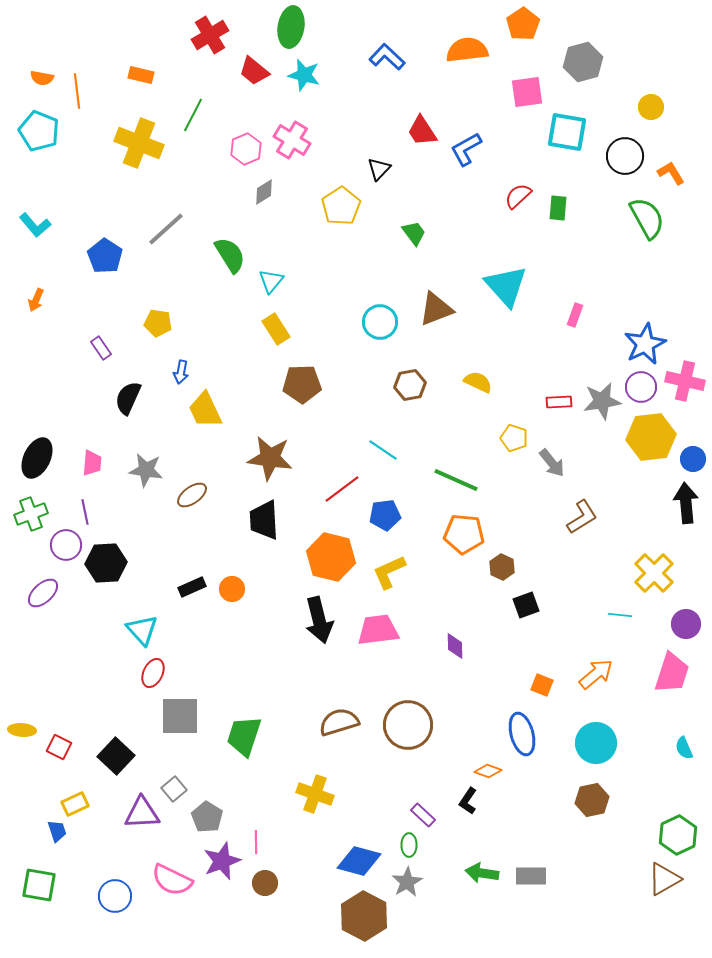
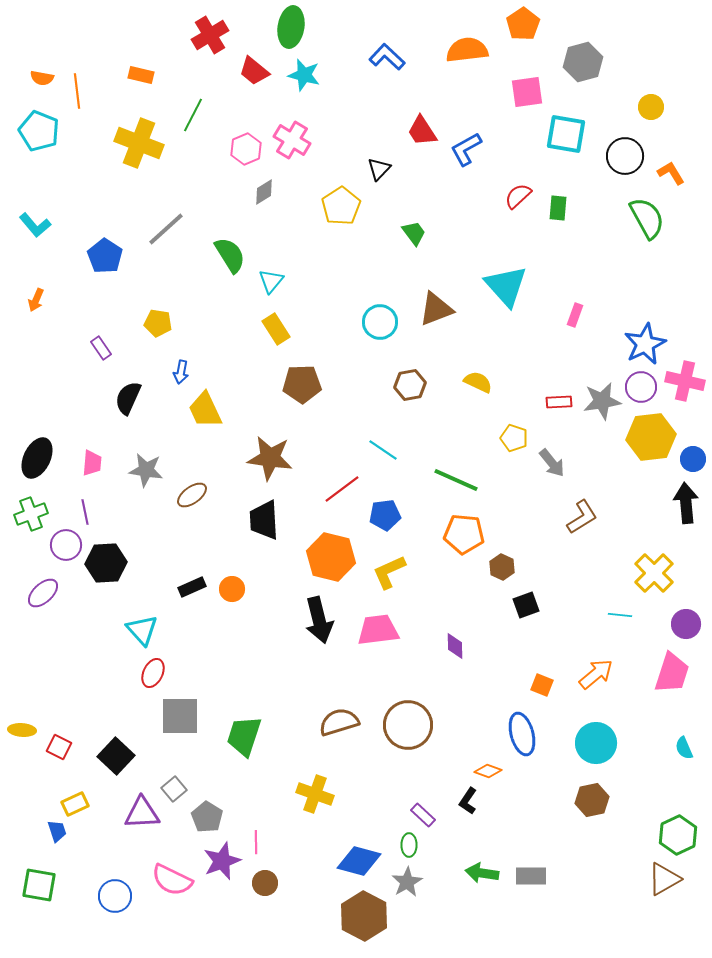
cyan square at (567, 132): moved 1 px left, 2 px down
